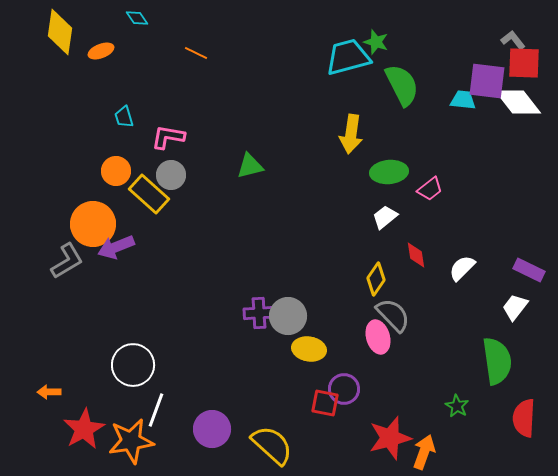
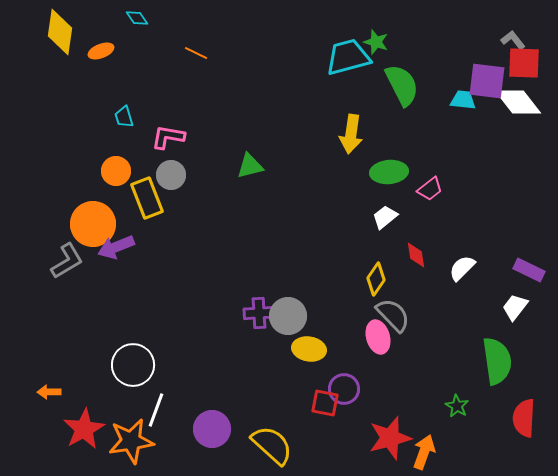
yellow rectangle at (149, 194): moved 2 px left, 4 px down; rotated 27 degrees clockwise
